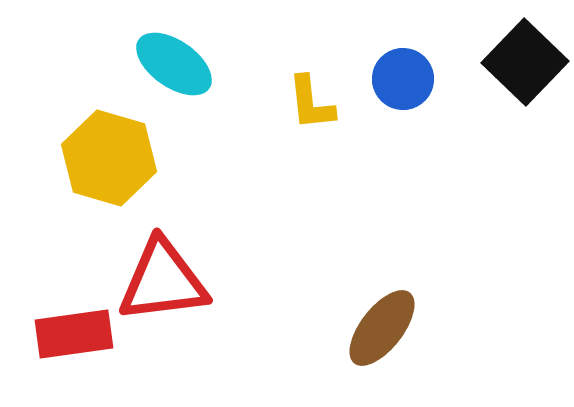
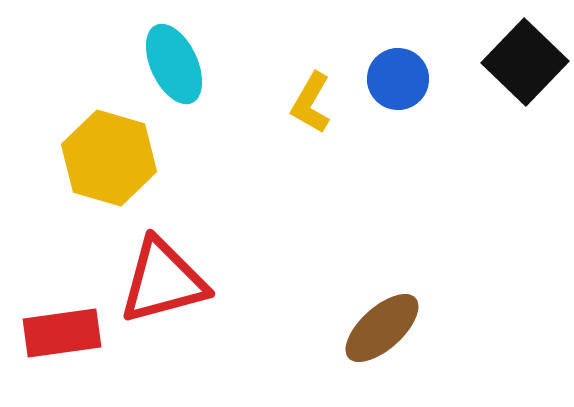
cyan ellipse: rotated 30 degrees clockwise
blue circle: moved 5 px left
yellow L-shape: rotated 36 degrees clockwise
red triangle: rotated 8 degrees counterclockwise
brown ellipse: rotated 10 degrees clockwise
red rectangle: moved 12 px left, 1 px up
